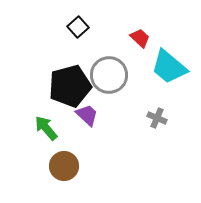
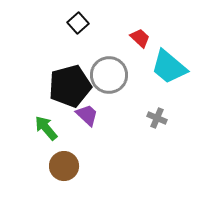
black square: moved 4 px up
